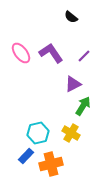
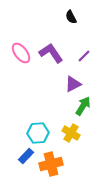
black semicircle: rotated 24 degrees clockwise
cyan hexagon: rotated 10 degrees clockwise
